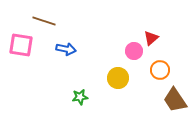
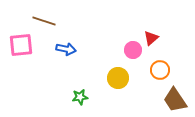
pink square: rotated 15 degrees counterclockwise
pink circle: moved 1 px left, 1 px up
